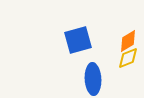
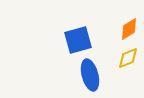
orange diamond: moved 1 px right, 12 px up
blue ellipse: moved 3 px left, 4 px up; rotated 12 degrees counterclockwise
